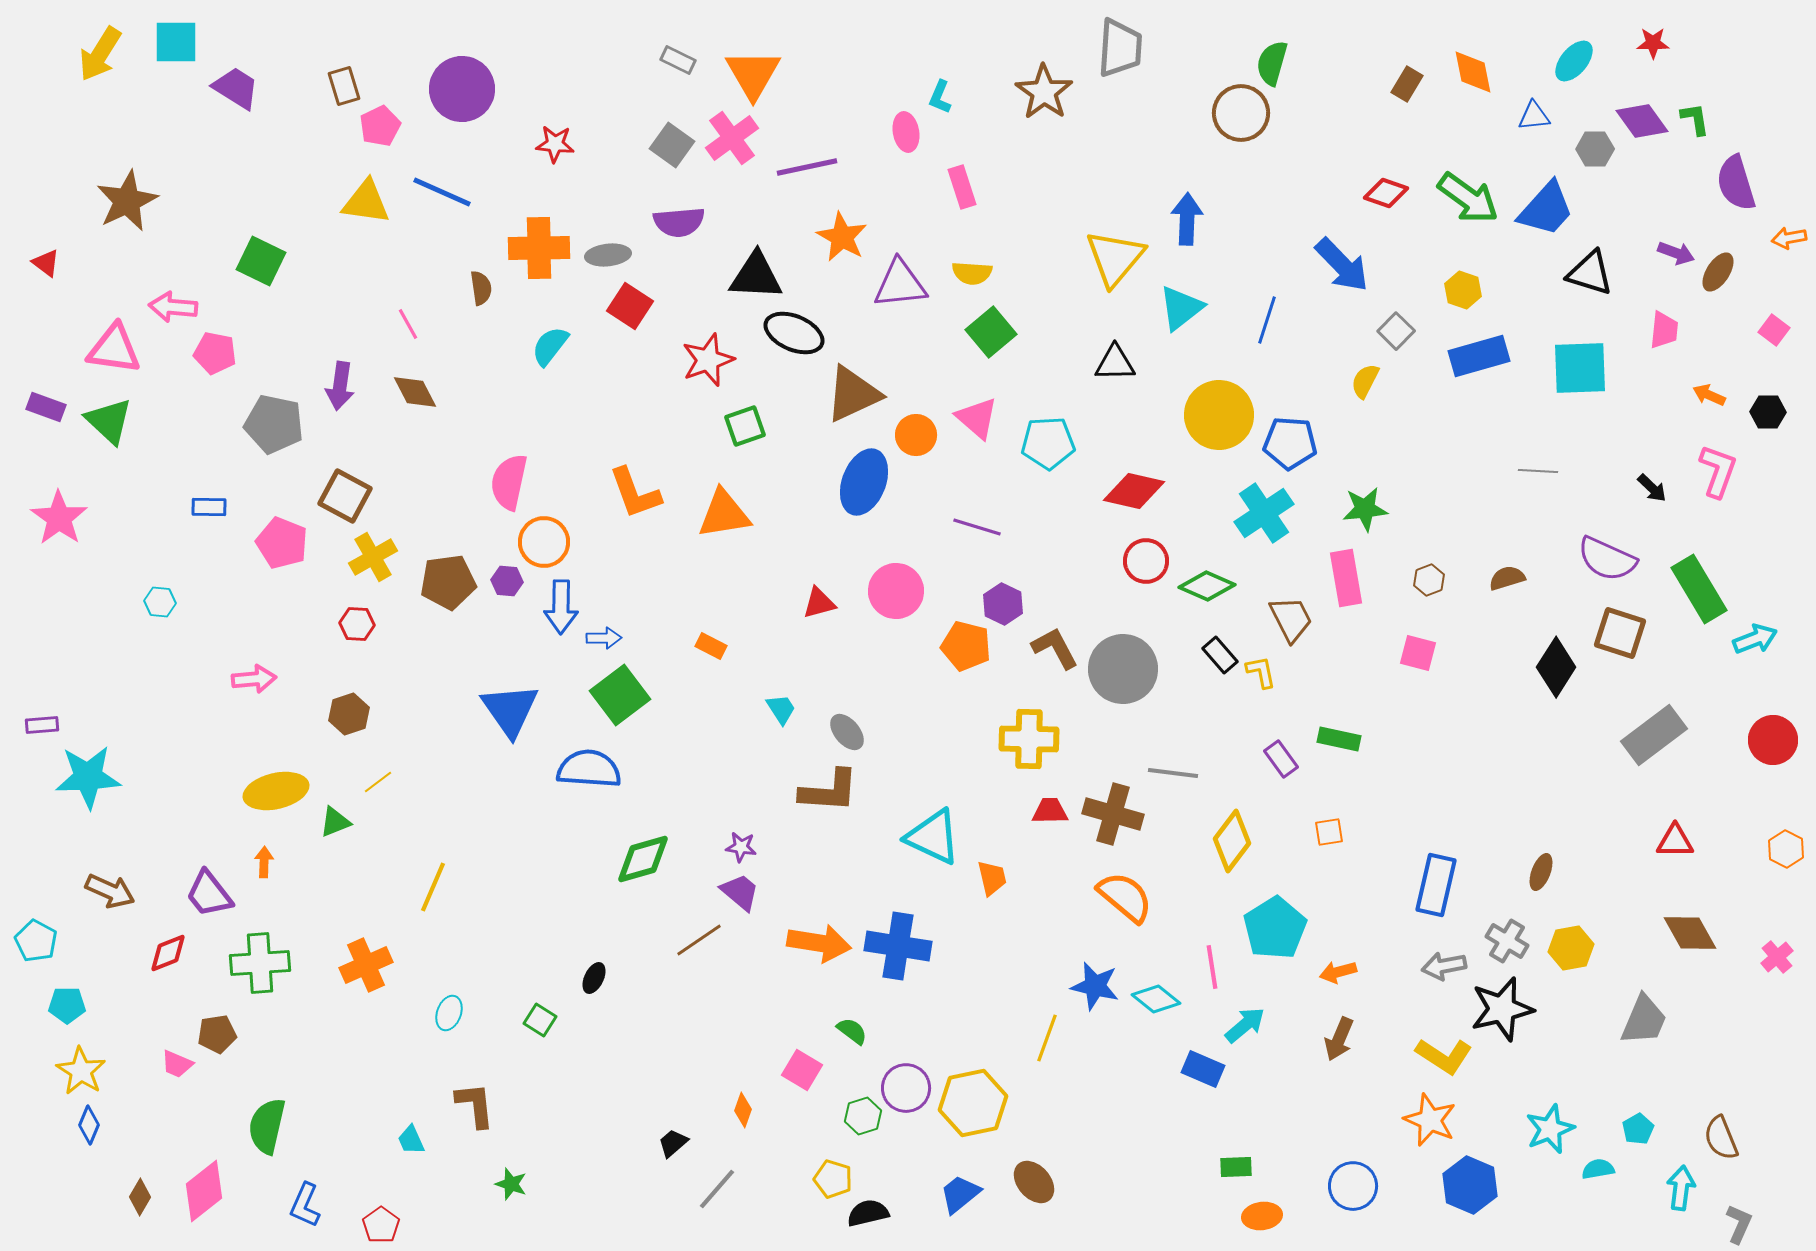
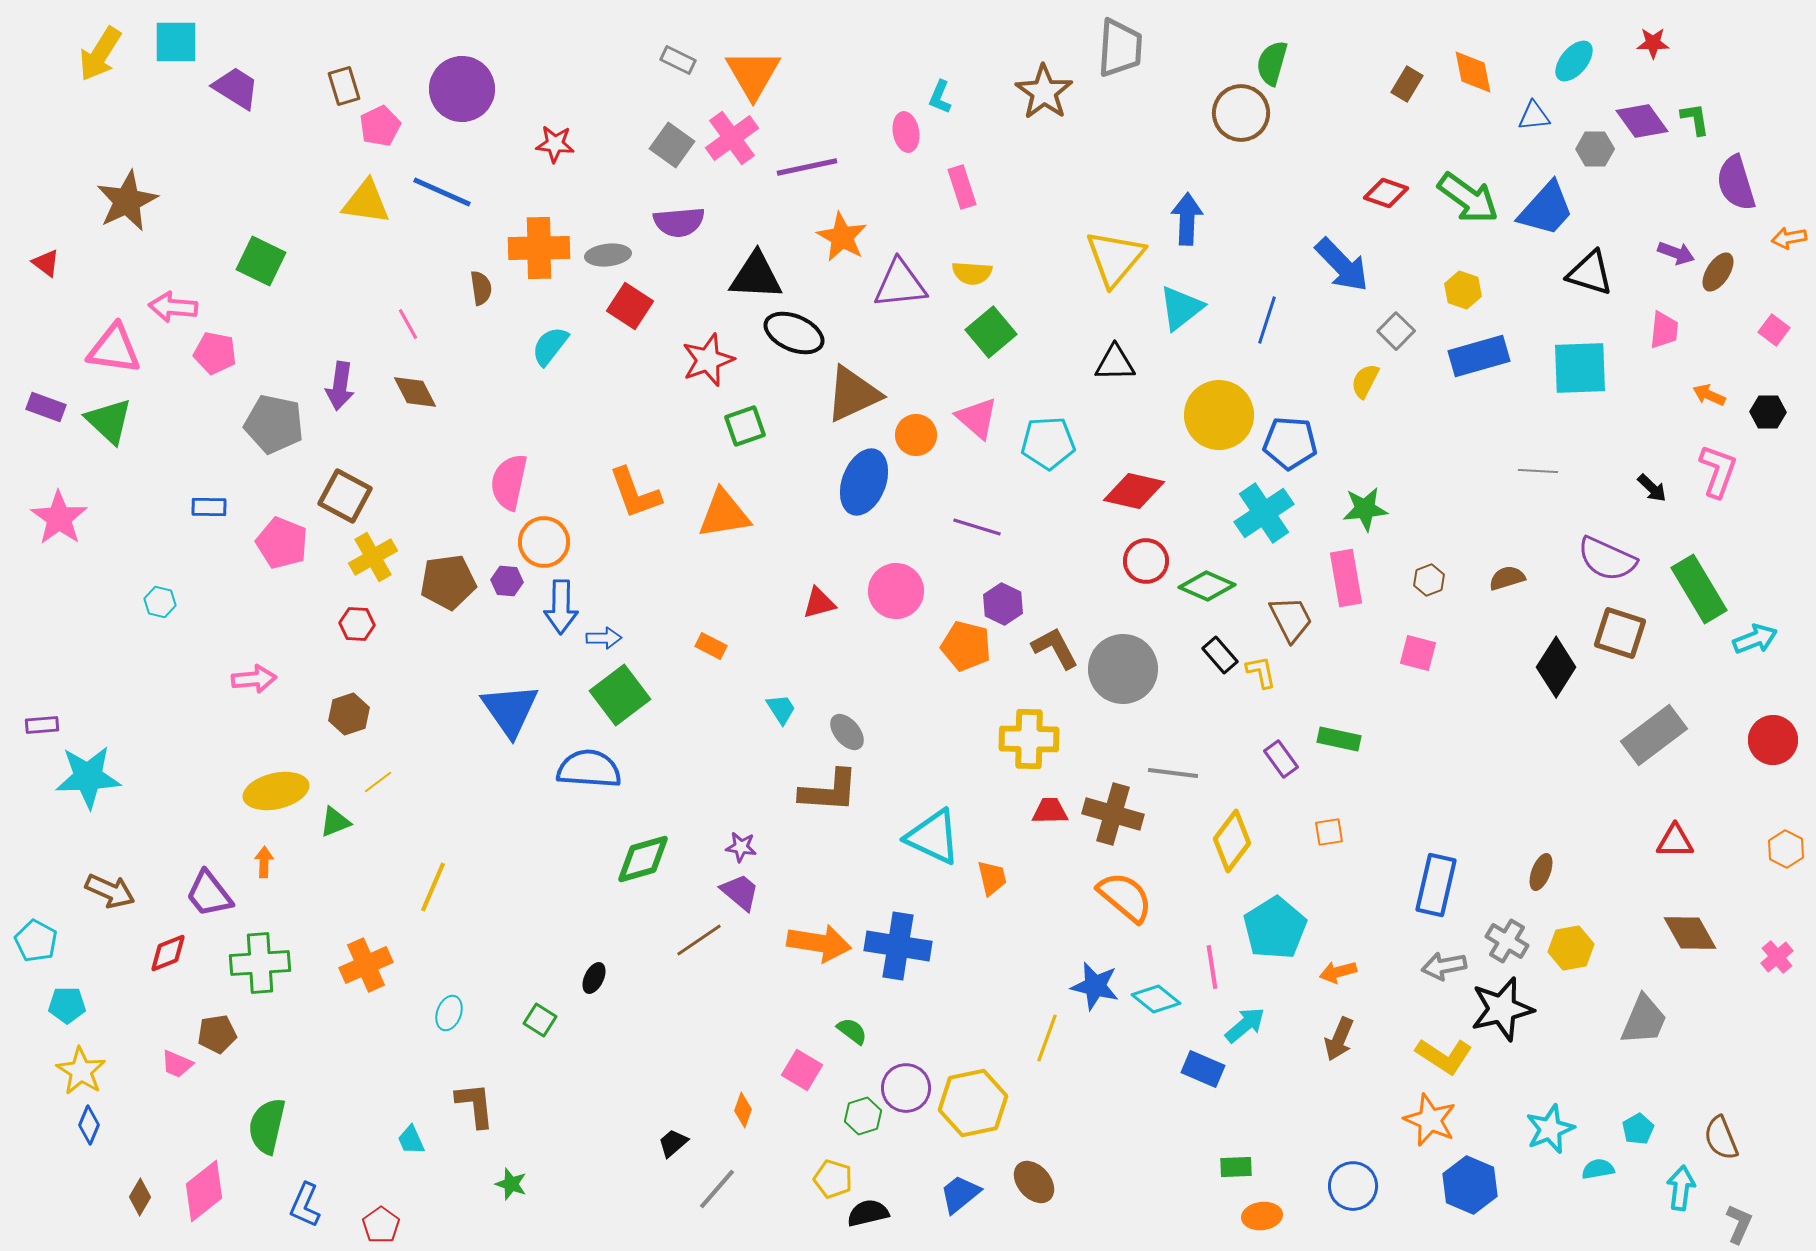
cyan hexagon at (160, 602): rotated 8 degrees clockwise
